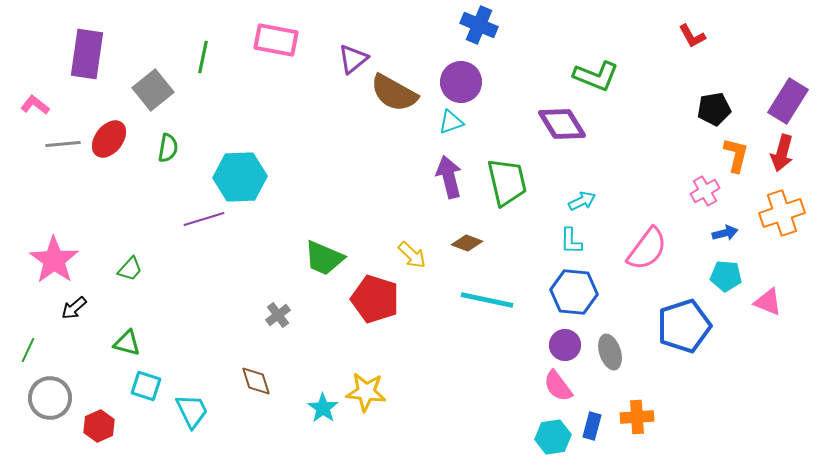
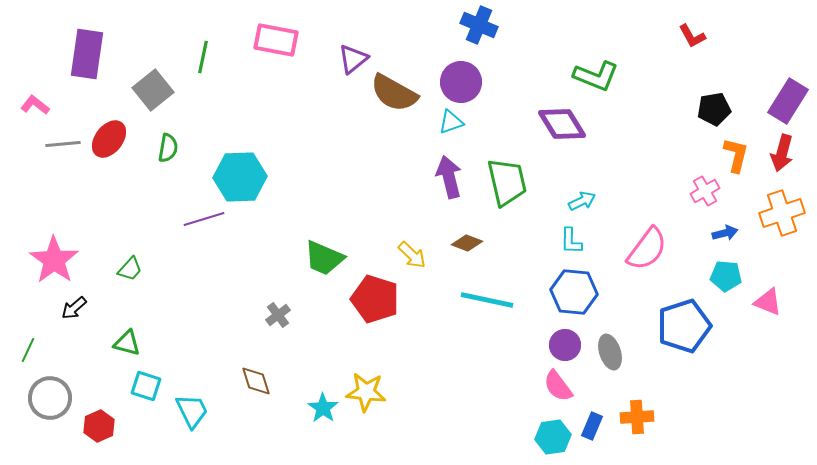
blue rectangle at (592, 426): rotated 8 degrees clockwise
